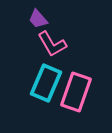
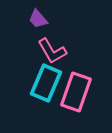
pink L-shape: moved 7 px down
